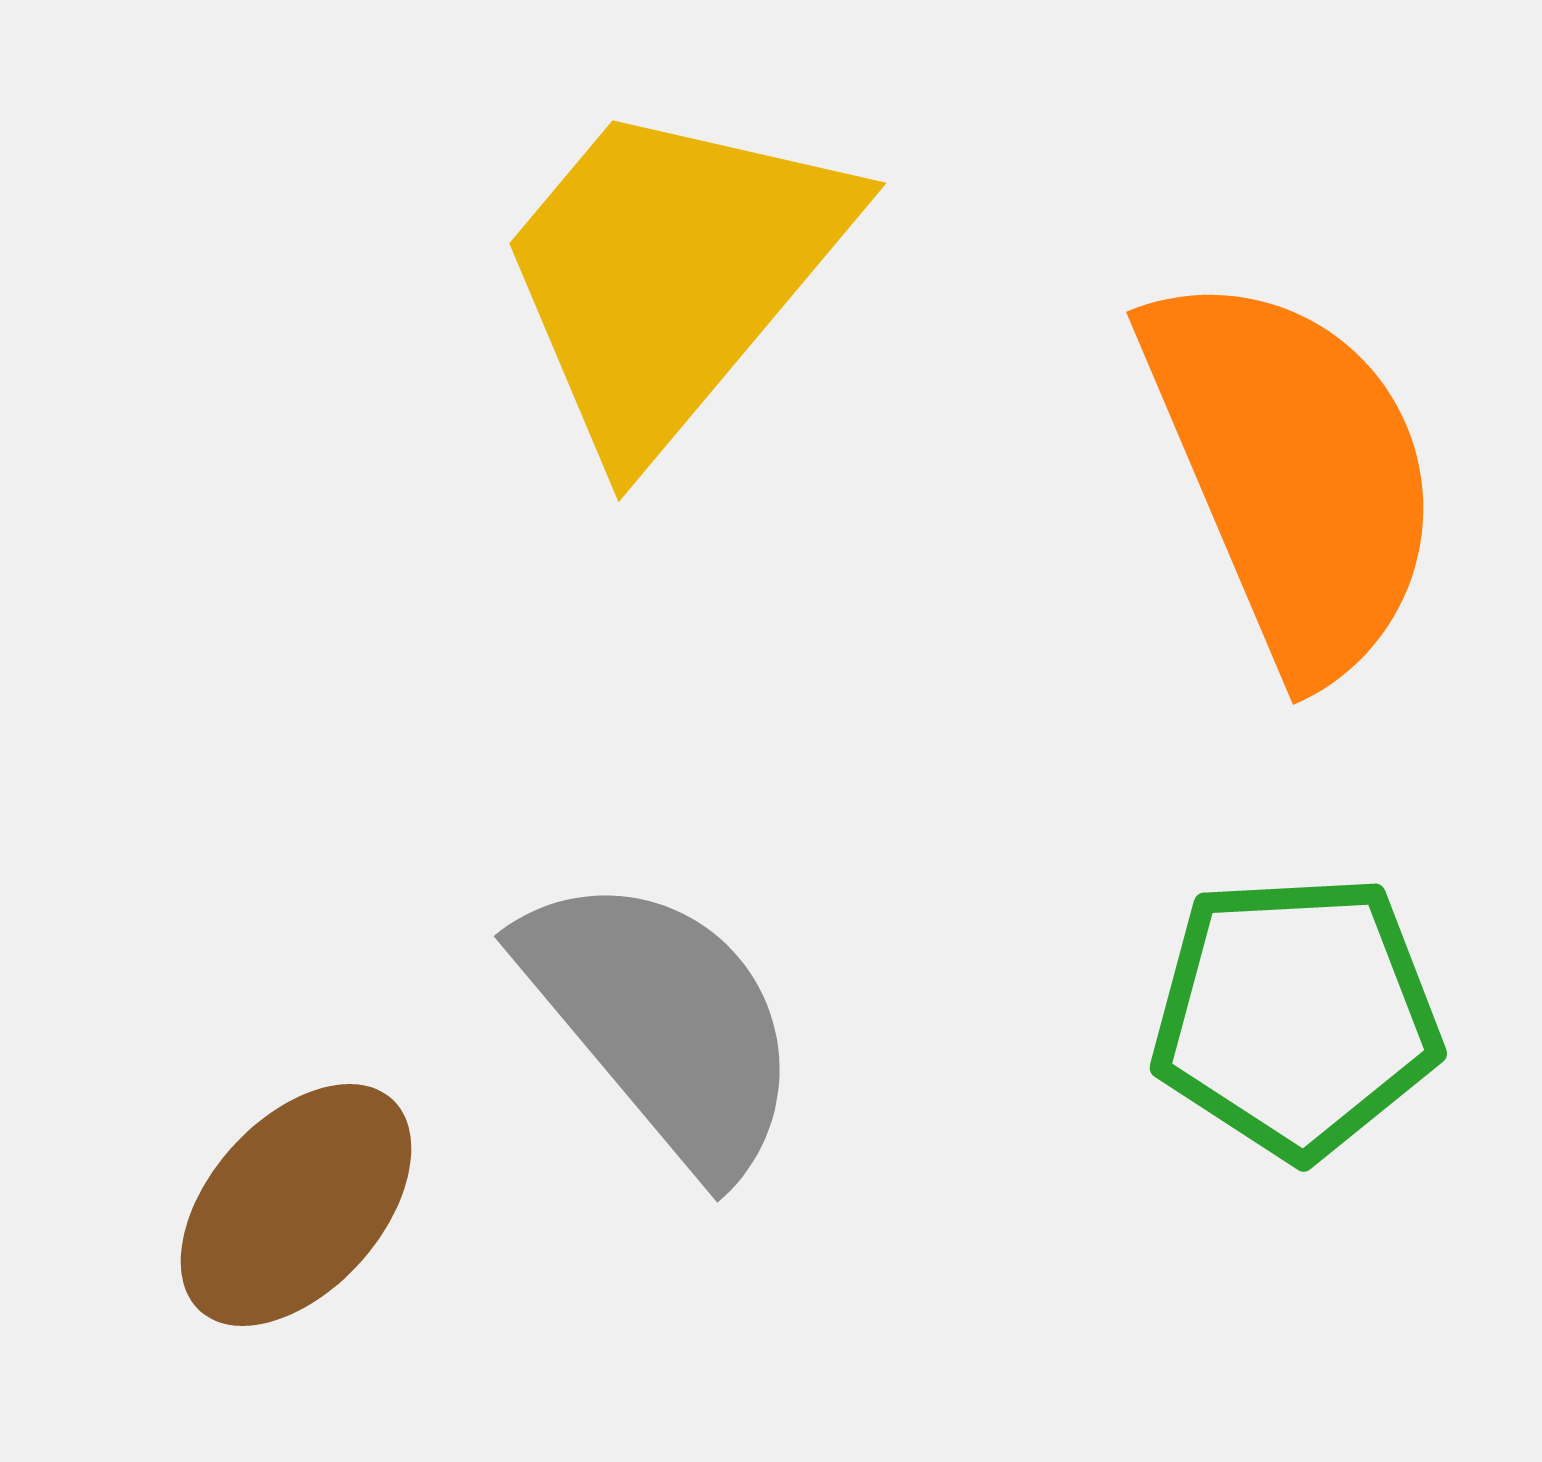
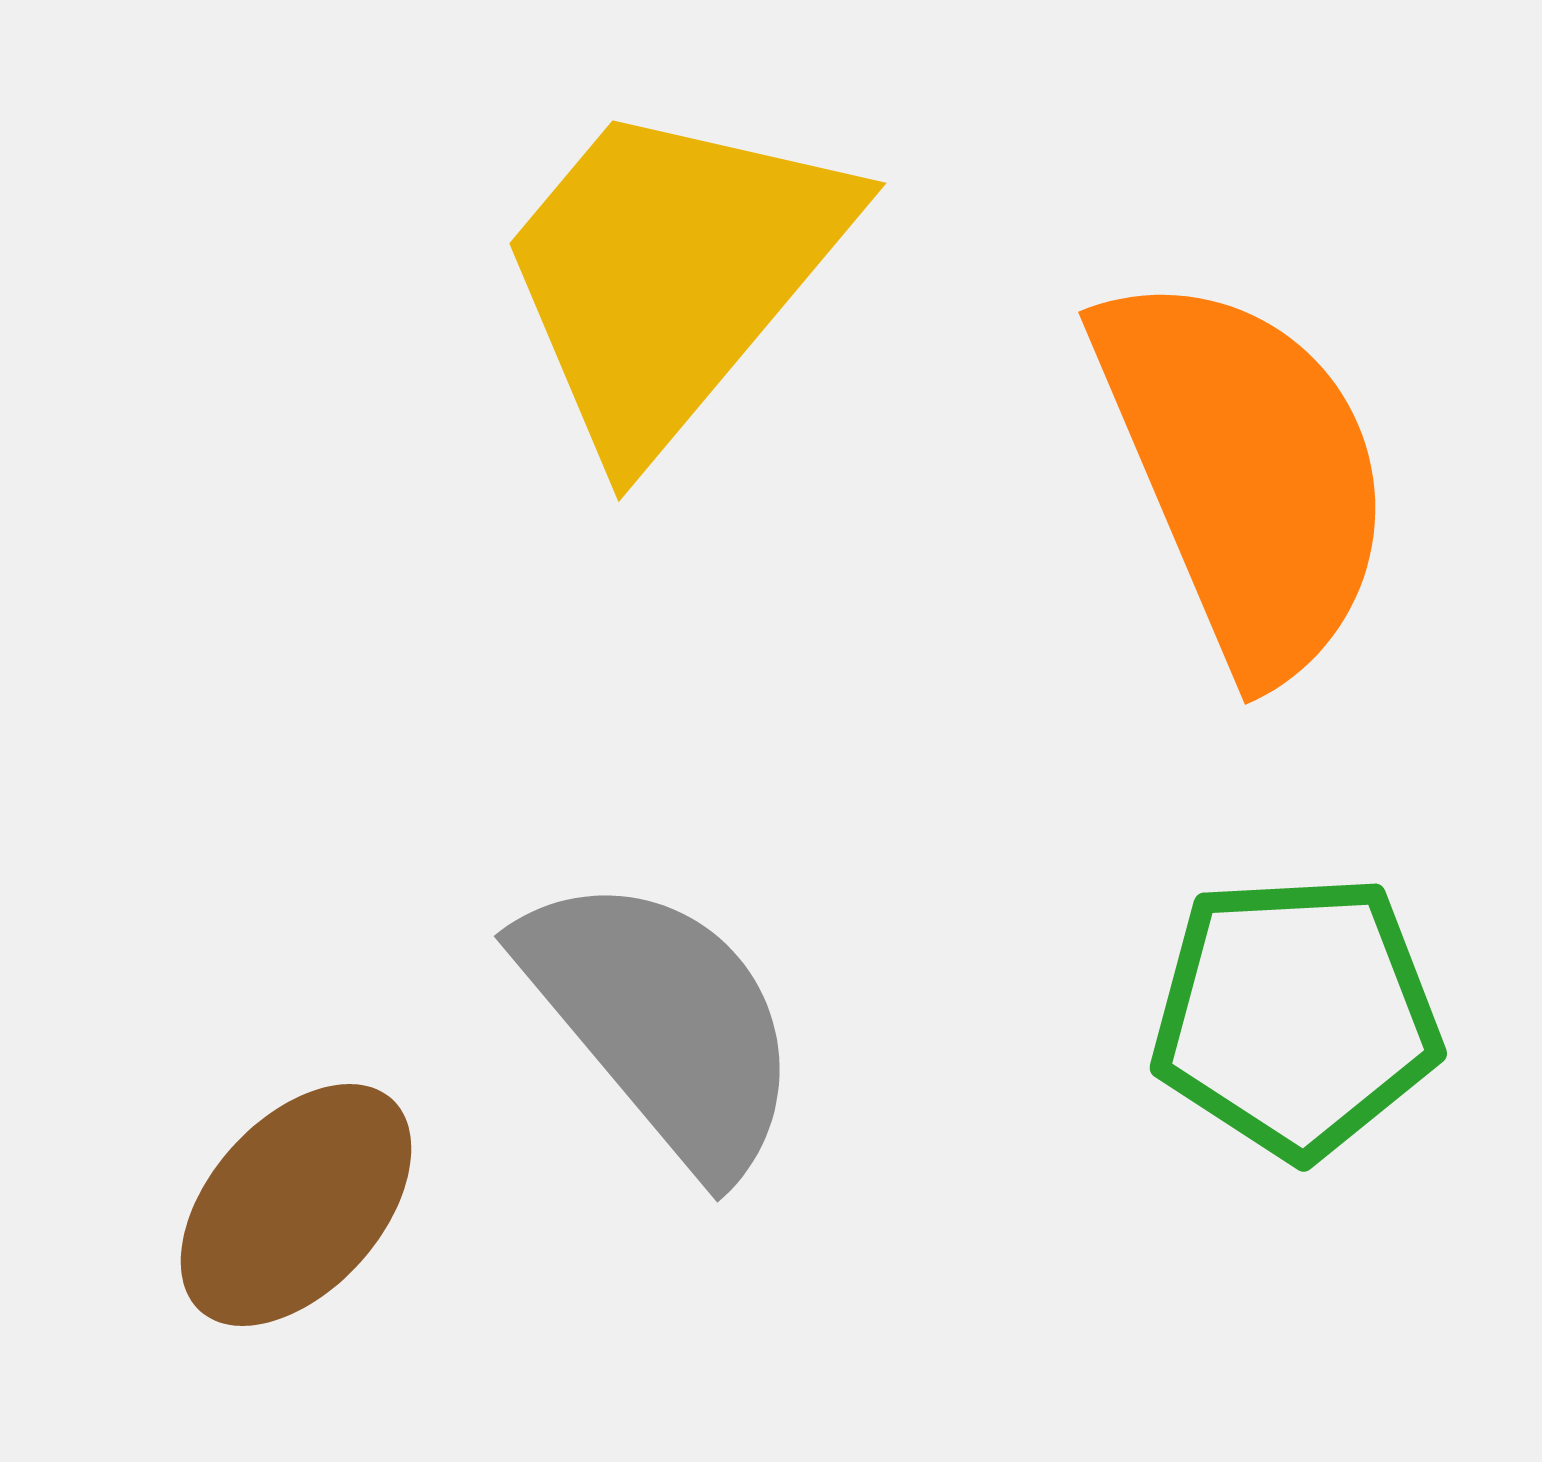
orange semicircle: moved 48 px left
